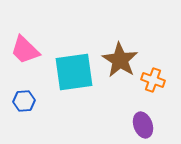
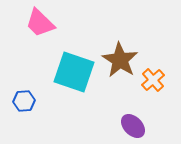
pink trapezoid: moved 15 px right, 27 px up
cyan square: rotated 27 degrees clockwise
orange cross: rotated 30 degrees clockwise
purple ellipse: moved 10 px left, 1 px down; rotated 25 degrees counterclockwise
